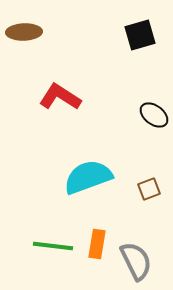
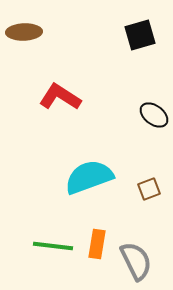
cyan semicircle: moved 1 px right
